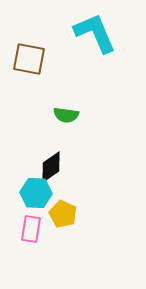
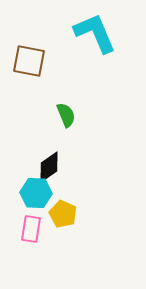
brown square: moved 2 px down
green semicircle: rotated 120 degrees counterclockwise
black diamond: moved 2 px left
